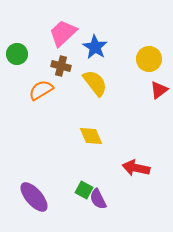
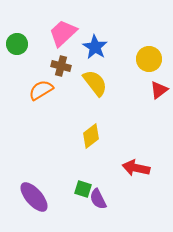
green circle: moved 10 px up
yellow diamond: rotated 75 degrees clockwise
green square: moved 1 px left, 1 px up; rotated 12 degrees counterclockwise
